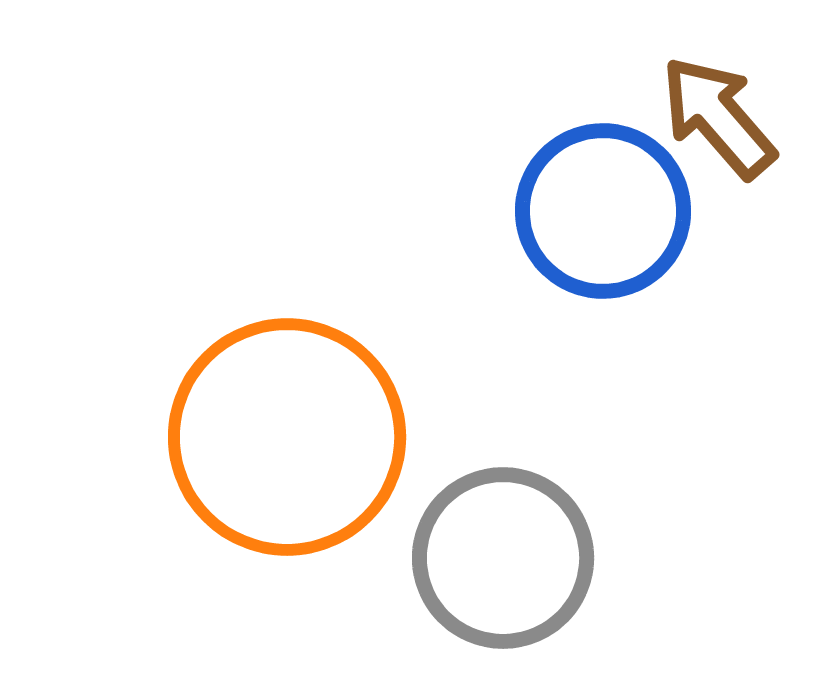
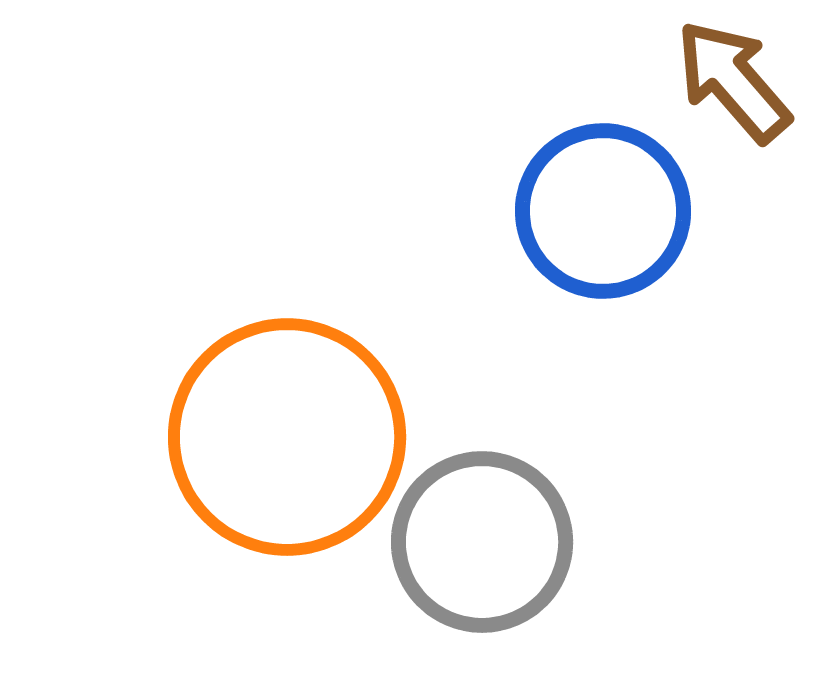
brown arrow: moved 15 px right, 36 px up
gray circle: moved 21 px left, 16 px up
